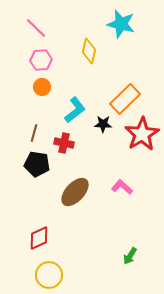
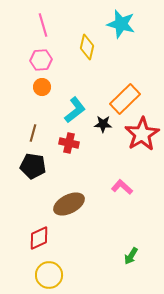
pink line: moved 7 px right, 3 px up; rotated 30 degrees clockwise
yellow diamond: moved 2 px left, 4 px up
brown line: moved 1 px left
red cross: moved 5 px right
black pentagon: moved 4 px left, 2 px down
brown ellipse: moved 6 px left, 12 px down; rotated 20 degrees clockwise
green arrow: moved 1 px right
